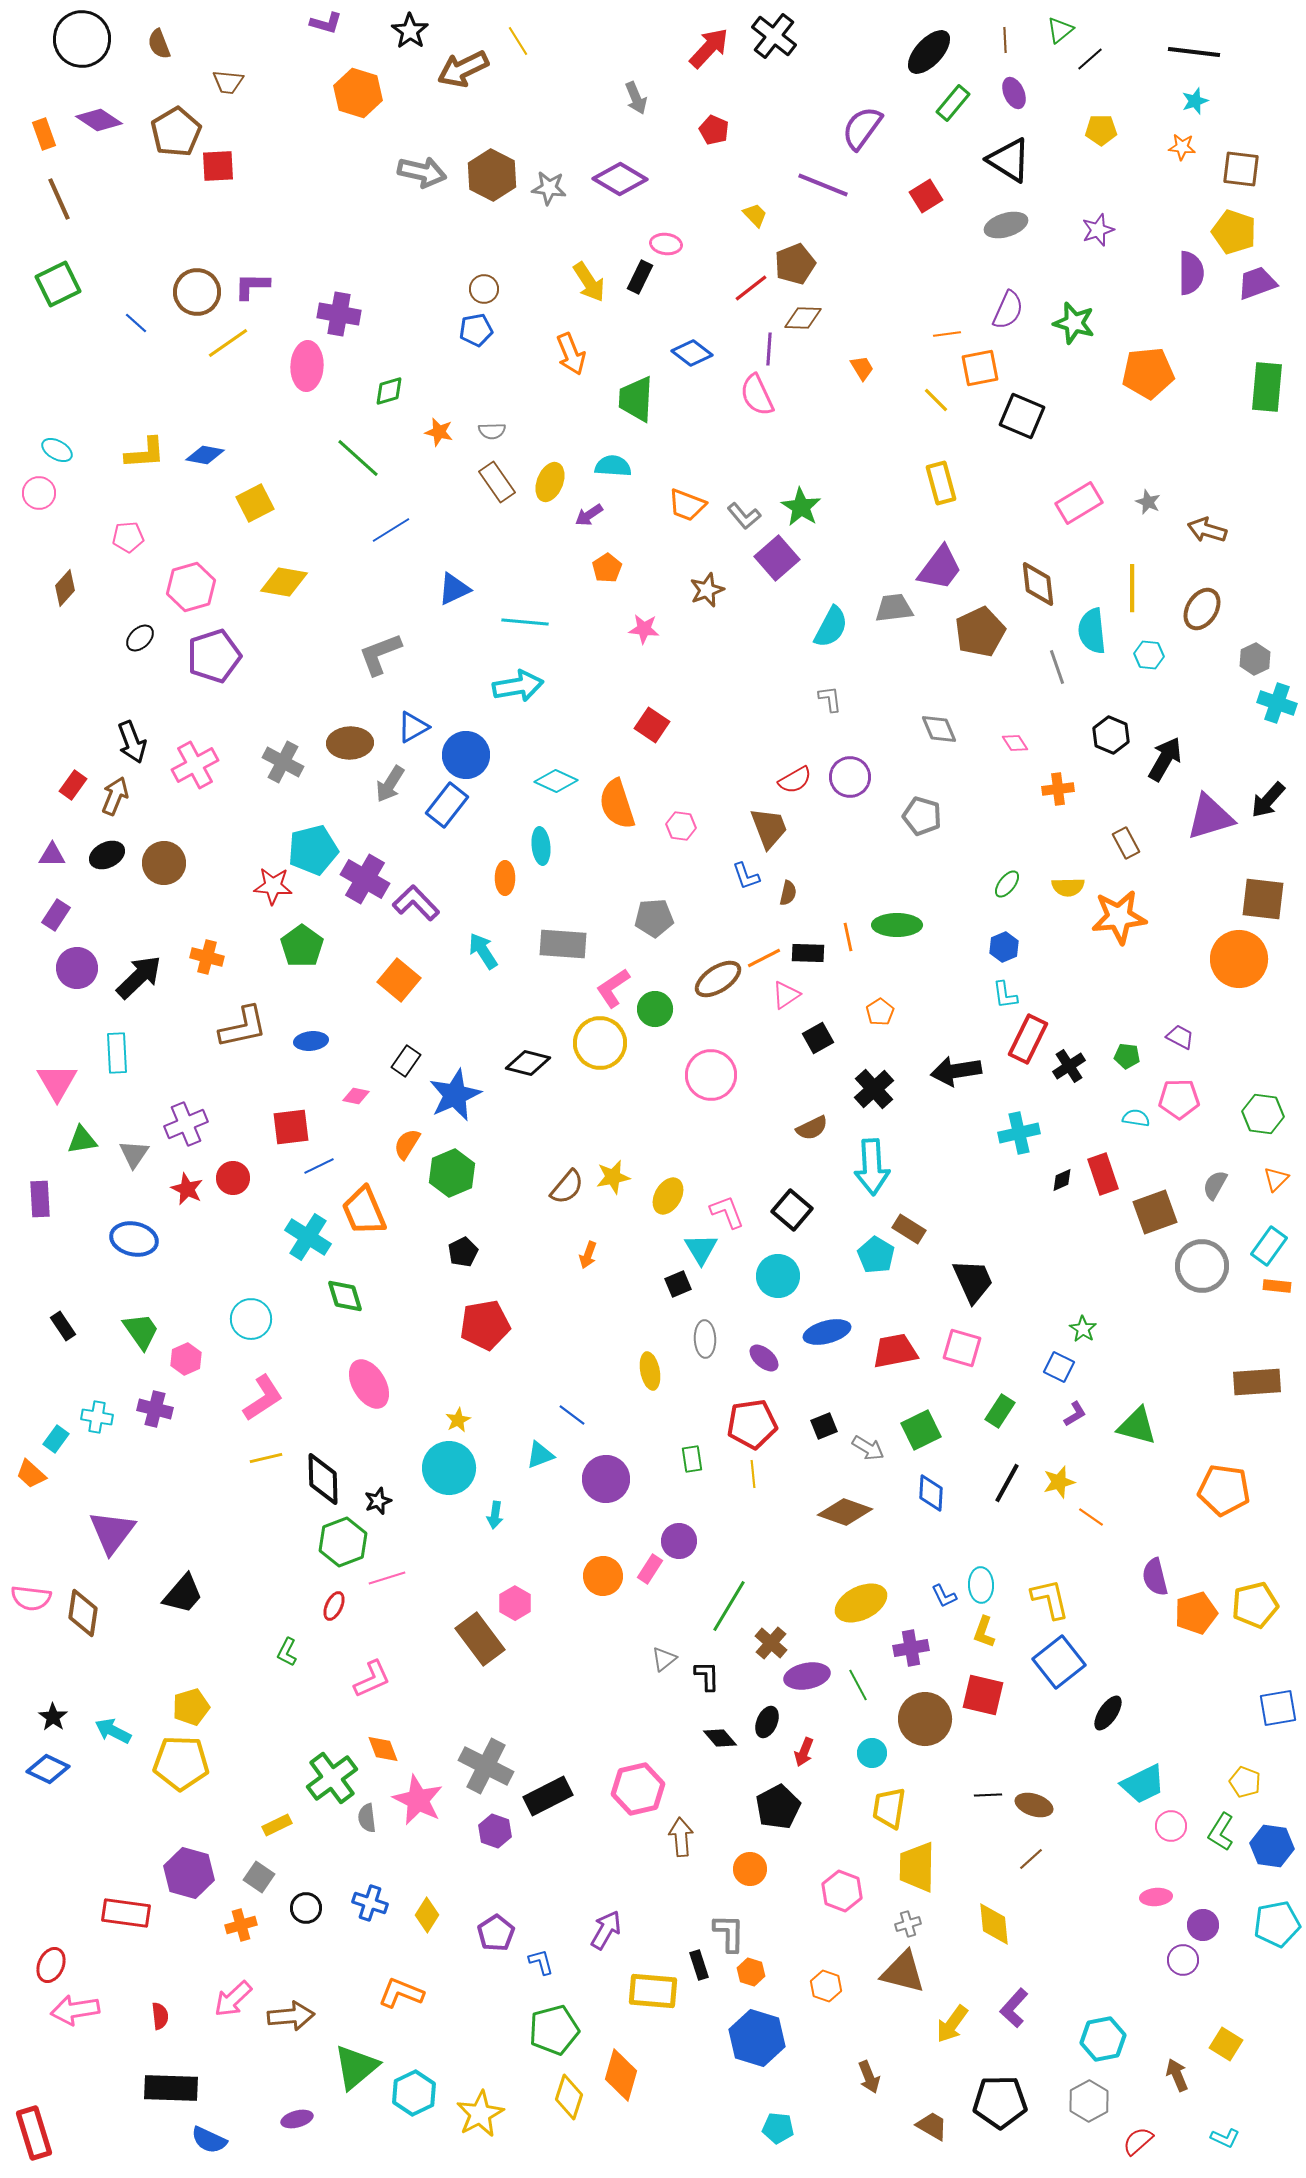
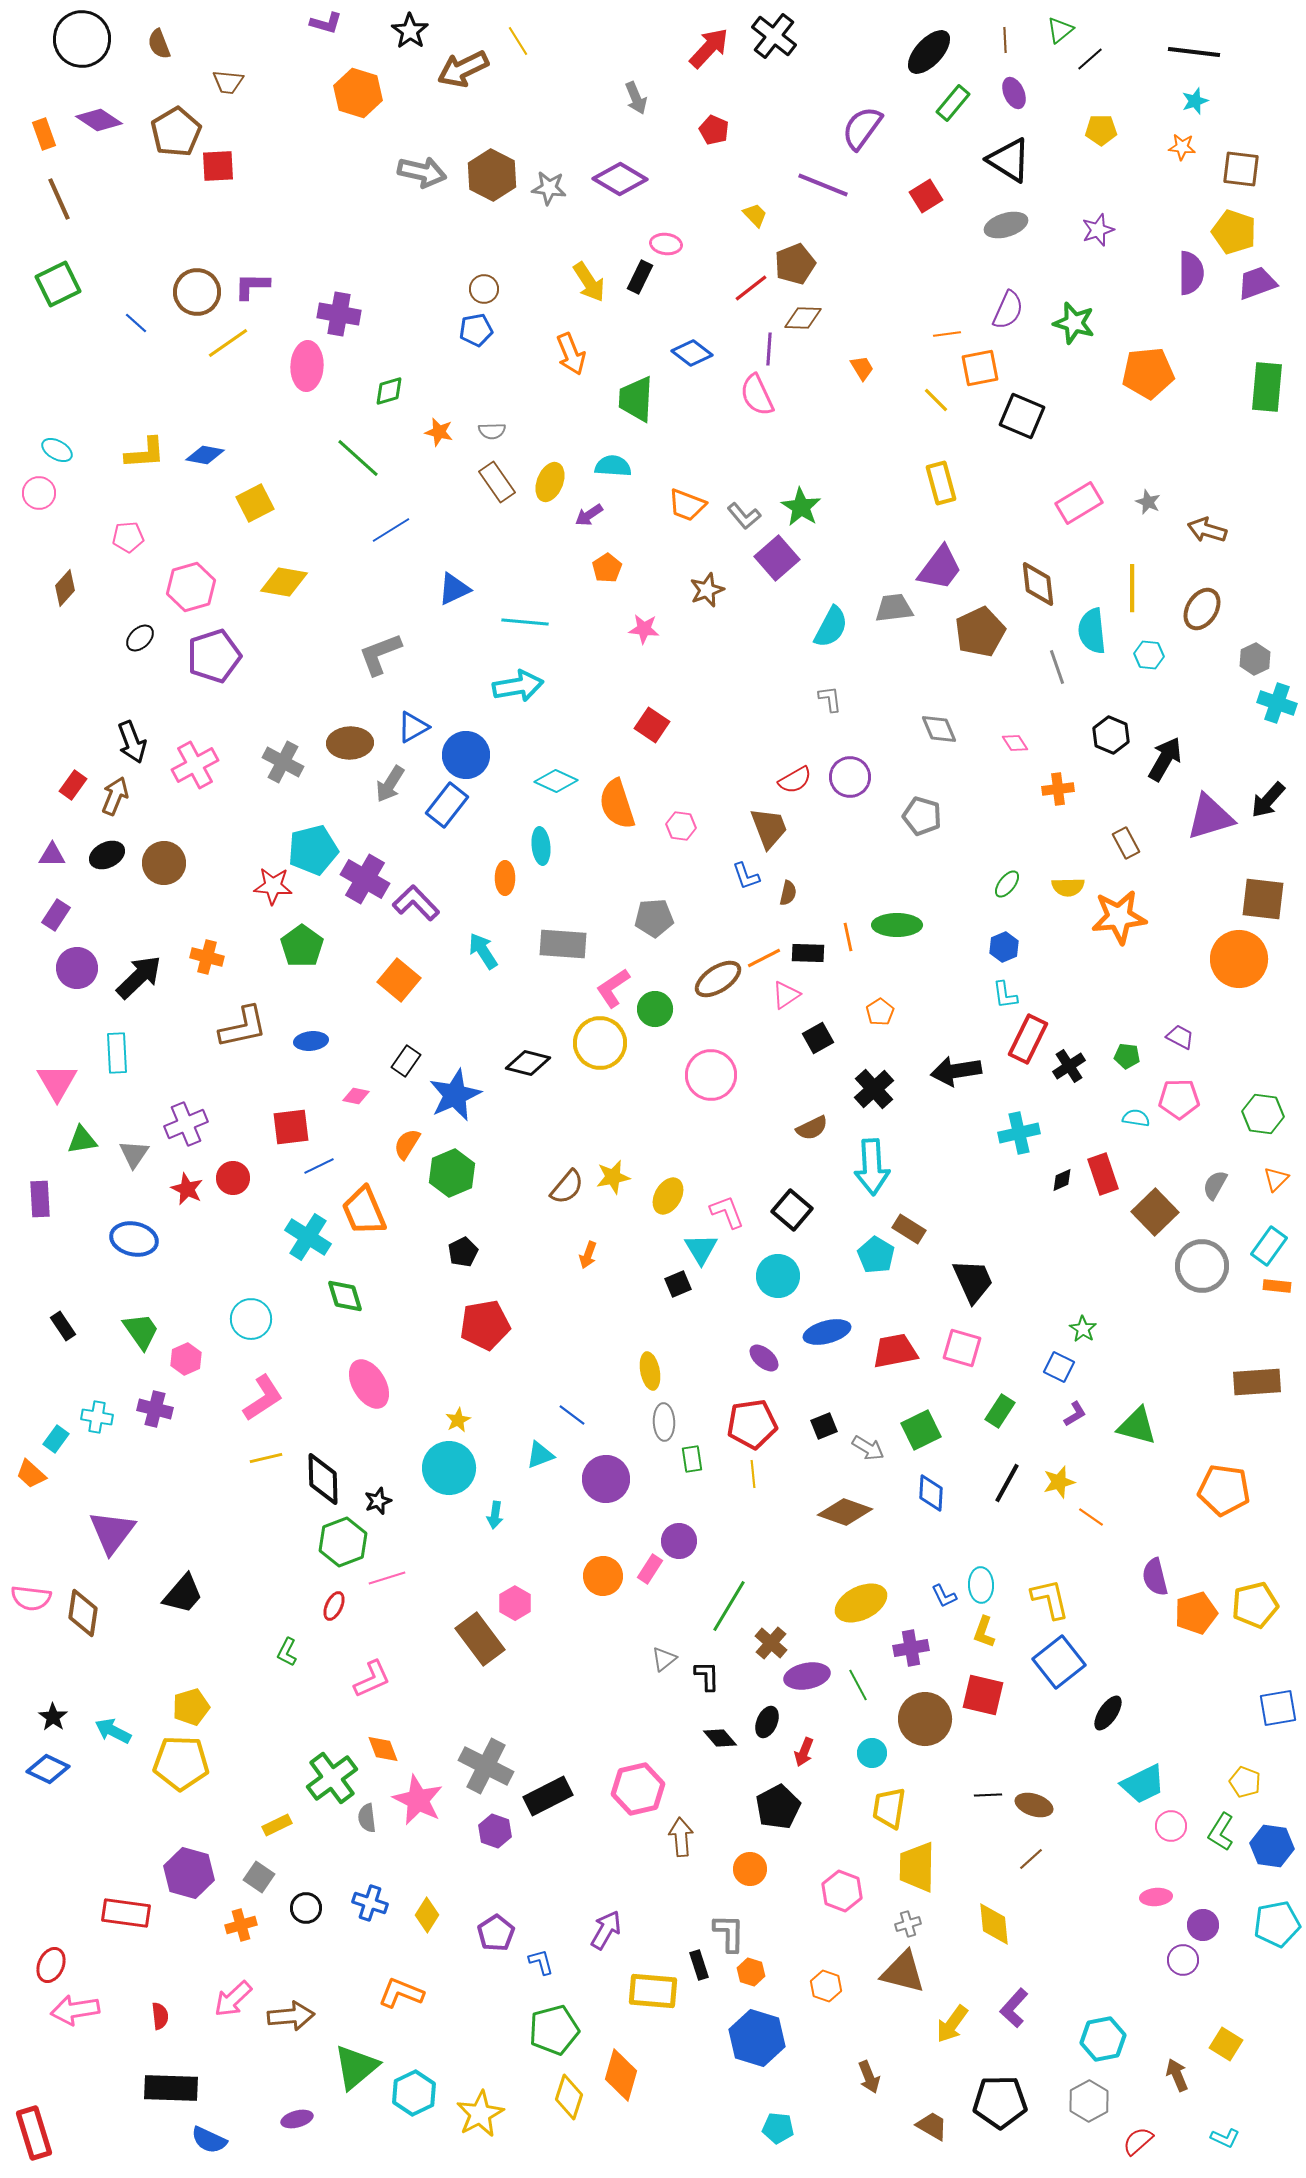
brown square at (1155, 1212): rotated 24 degrees counterclockwise
gray ellipse at (705, 1339): moved 41 px left, 83 px down
